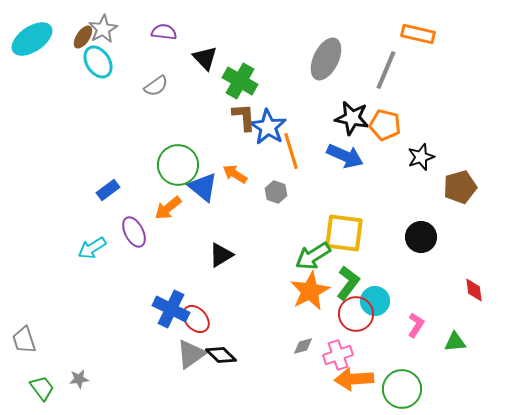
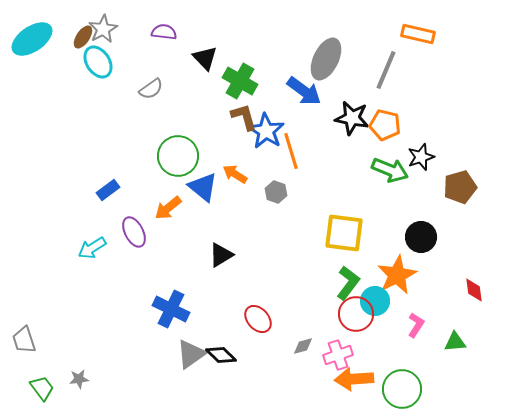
gray semicircle at (156, 86): moved 5 px left, 3 px down
brown L-shape at (244, 117): rotated 12 degrees counterclockwise
blue star at (268, 127): moved 2 px left, 4 px down
blue arrow at (345, 156): moved 41 px left, 65 px up; rotated 12 degrees clockwise
green circle at (178, 165): moved 9 px up
green arrow at (313, 256): moved 77 px right, 86 px up; rotated 126 degrees counterclockwise
orange star at (310, 291): moved 87 px right, 16 px up
red ellipse at (196, 319): moved 62 px right
